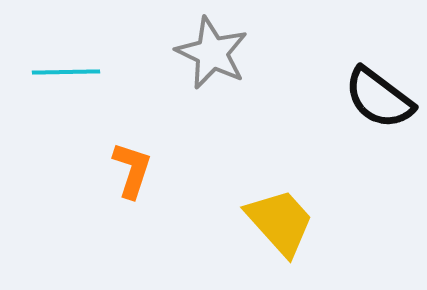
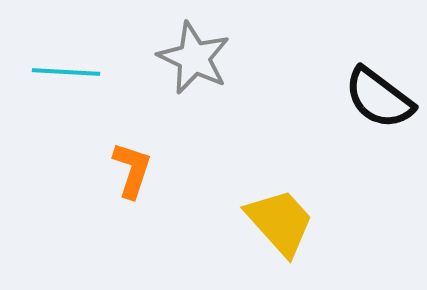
gray star: moved 18 px left, 5 px down
cyan line: rotated 4 degrees clockwise
